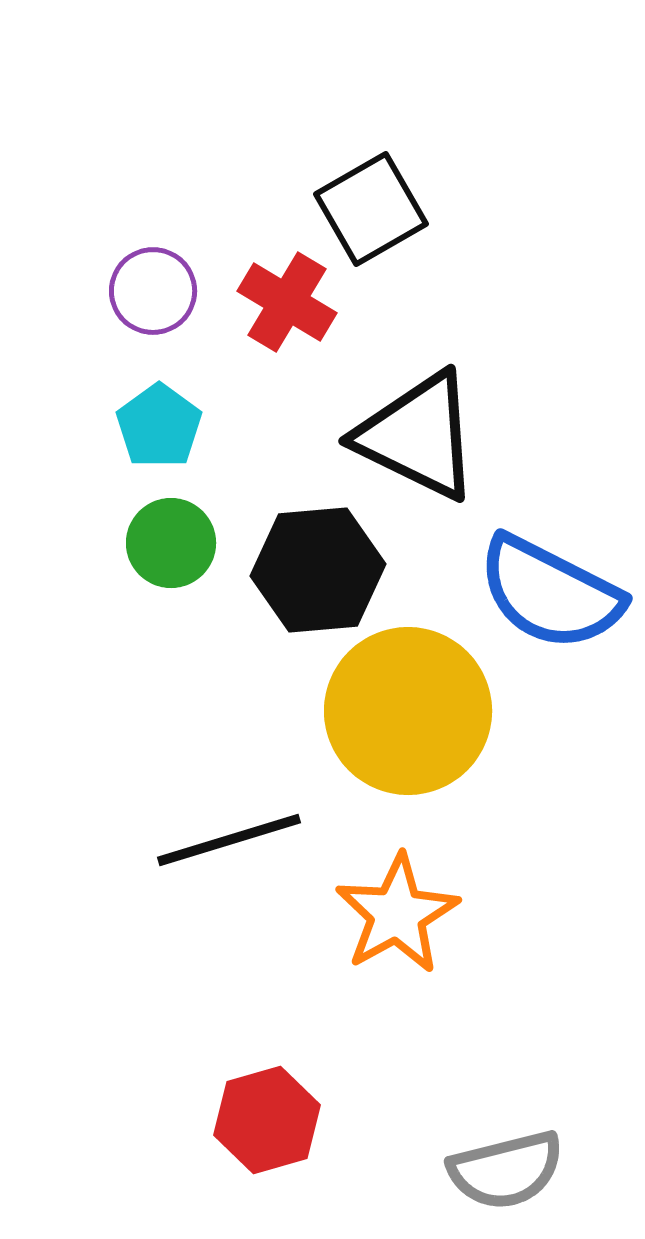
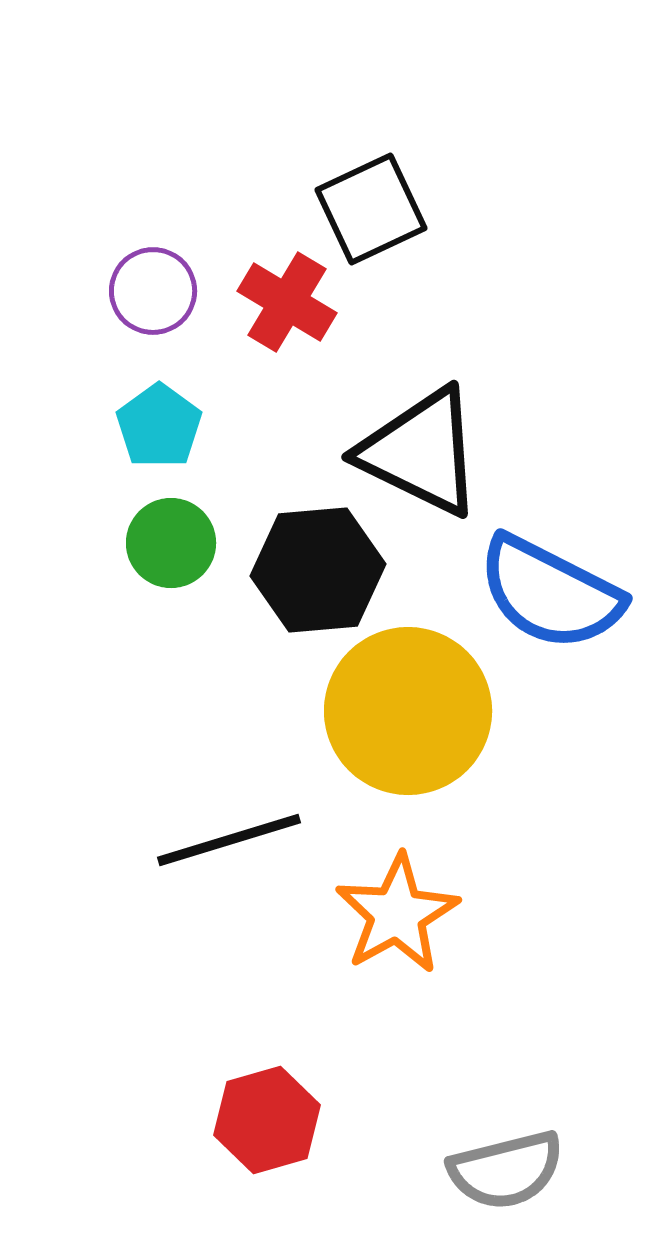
black square: rotated 5 degrees clockwise
black triangle: moved 3 px right, 16 px down
